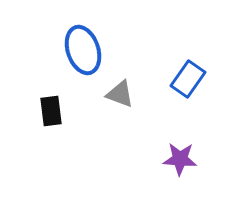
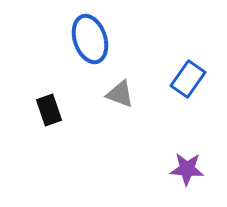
blue ellipse: moved 7 px right, 11 px up
black rectangle: moved 2 px left, 1 px up; rotated 12 degrees counterclockwise
purple star: moved 7 px right, 10 px down
